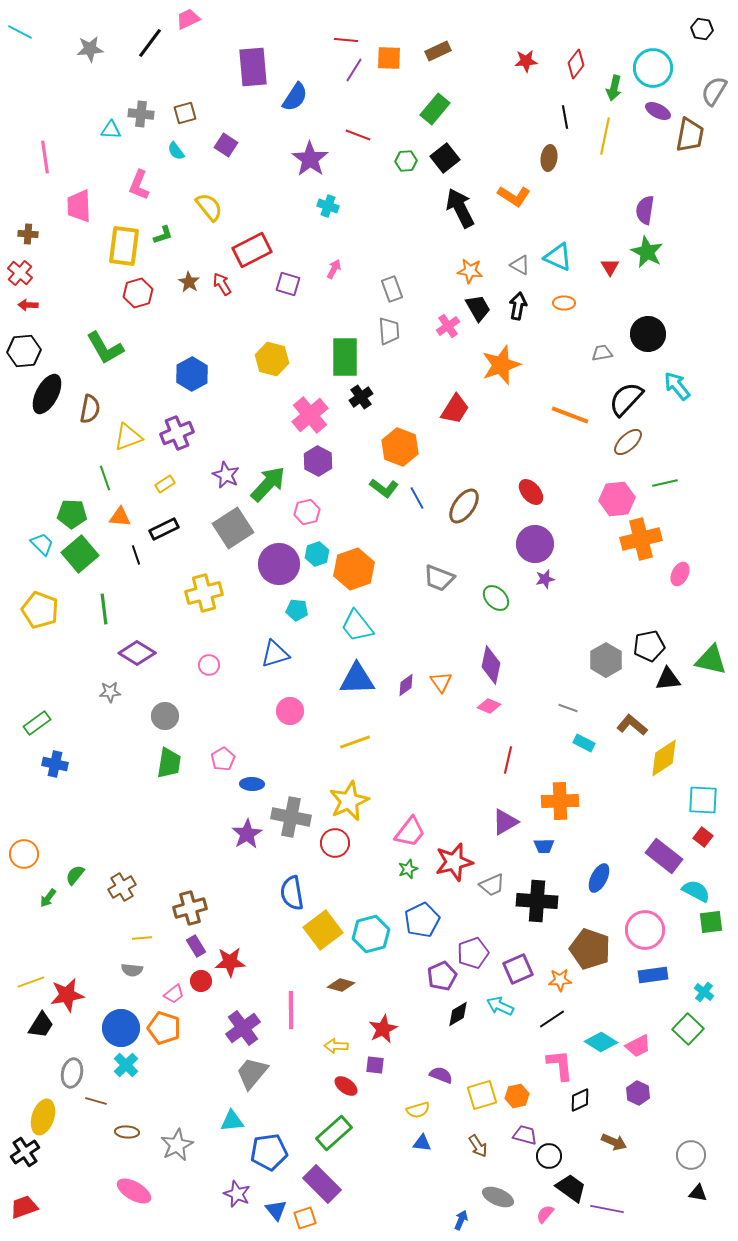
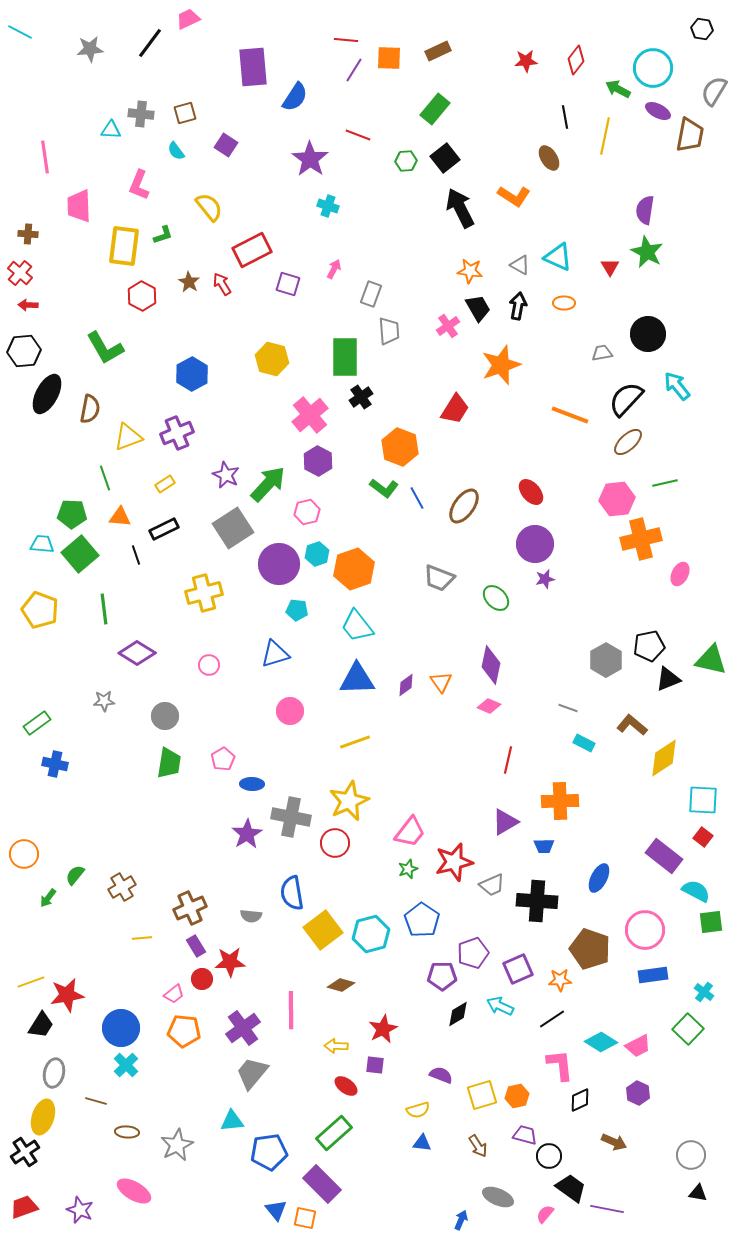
red diamond at (576, 64): moved 4 px up
green arrow at (614, 88): moved 4 px right, 1 px down; rotated 105 degrees clockwise
brown ellipse at (549, 158): rotated 40 degrees counterclockwise
gray rectangle at (392, 289): moved 21 px left, 5 px down; rotated 40 degrees clockwise
red hexagon at (138, 293): moved 4 px right, 3 px down; rotated 16 degrees counterclockwise
cyan trapezoid at (42, 544): rotated 40 degrees counterclockwise
black triangle at (668, 679): rotated 16 degrees counterclockwise
gray star at (110, 692): moved 6 px left, 9 px down
brown cross at (190, 908): rotated 8 degrees counterclockwise
blue pentagon at (422, 920): rotated 12 degrees counterclockwise
gray semicircle at (132, 970): moved 119 px right, 54 px up
purple pentagon at (442, 976): rotated 24 degrees clockwise
red circle at (201, 981): moved 1 px right, 2 px up
orange pentagon at (164, 1028): moved 20 px right, 3 px down; rotated 12 degrees counterclockwise
gray ellipse at (72, 1073): moved 18 px left
purple star at (237, 1194): moved 157 px left, 16 px down
orange square at (305, 1218): rotated 30 degrees clockwise
